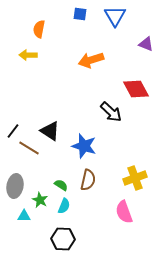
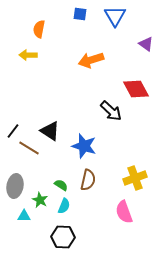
purple triangle: rotated 14 degrees clockwise
black arrow: moved 1 px up
black hexagon: moved 2 px up
